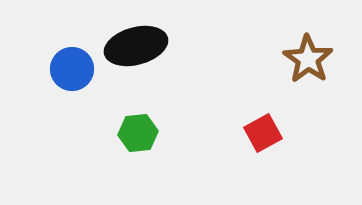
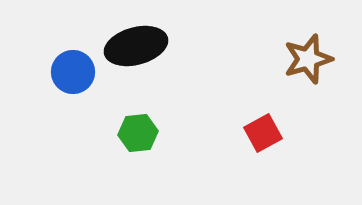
brown star: rotated 21 degrees clockwise
blue circle: moved 1 px right, 3 px down
